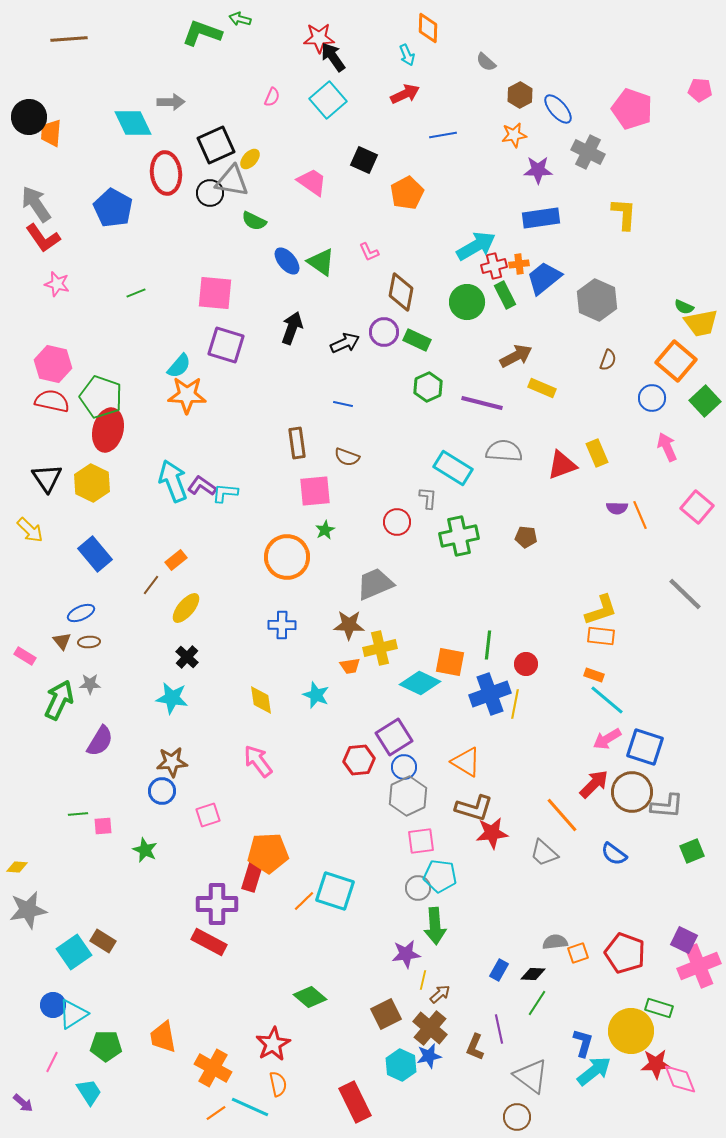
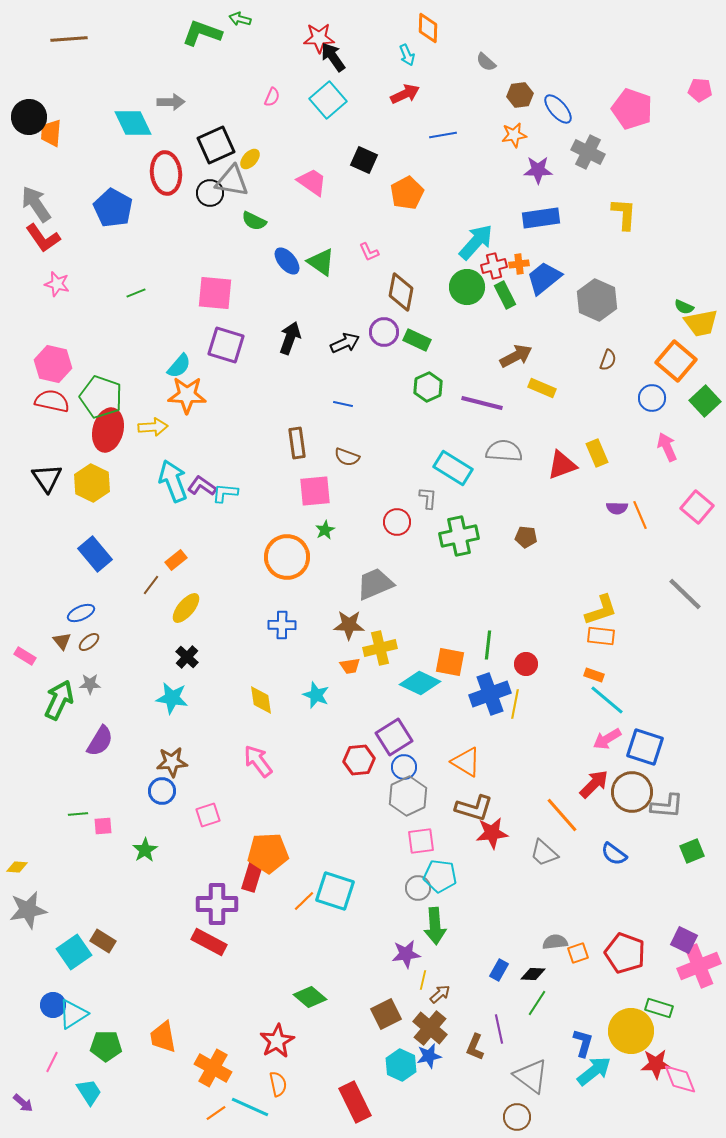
brown hexagon at (520, 95): rotated 20 degrees clockwise
cyan arrow at (476, 246): moved 4 px up; rotated 18 degrees counterclockwise
green circle at (467, 302): moved 15 px up
black arrow at (292, 328): moved 2 px left, 10 px down
yellow arrow at (30, 530): moved 123 px right, 103 px up; rotated 48 degrees counterclockwise
brown ellipse at (89, 642): rotated 35 degrees counterclockwise
green star at (145, 850): rotated 15 degrees clockwise
red star at (273, 1044): moved 4 px right, 3 px up
